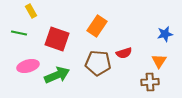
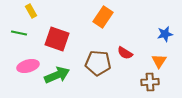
orange rectangle: moved 6 px right, 9 px up
red semicircle: moved 1 px right; rotated 49 degrees clockwise
